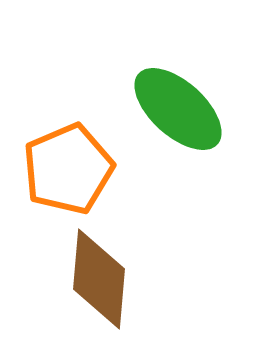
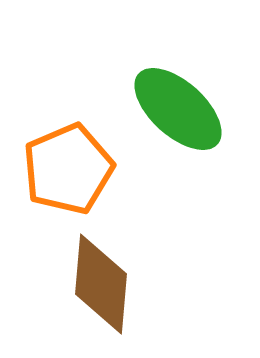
brown diamond: moved 2 px right, 5 px down
